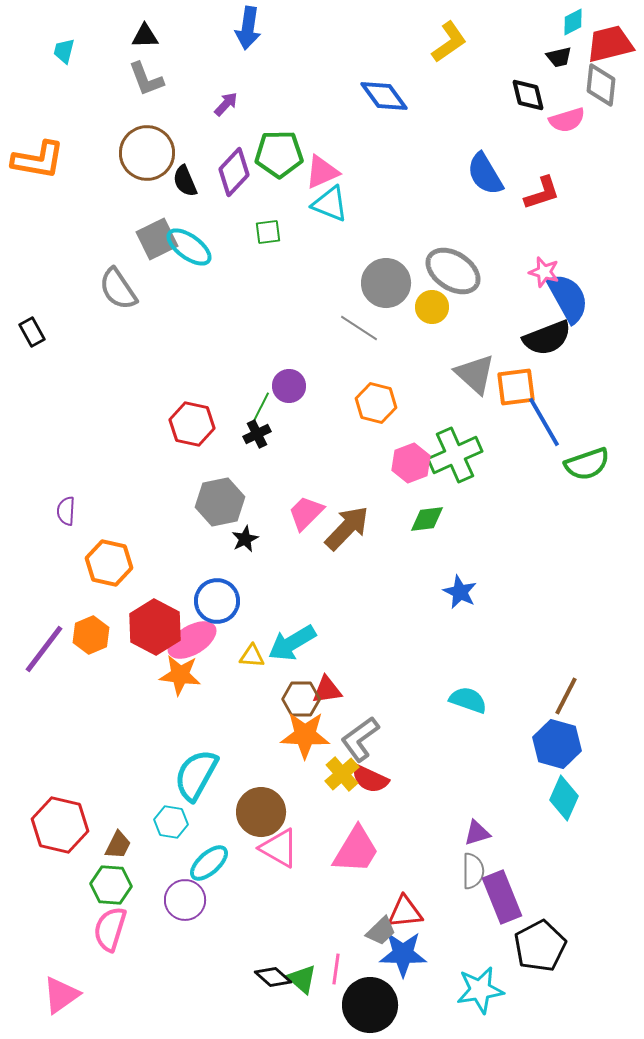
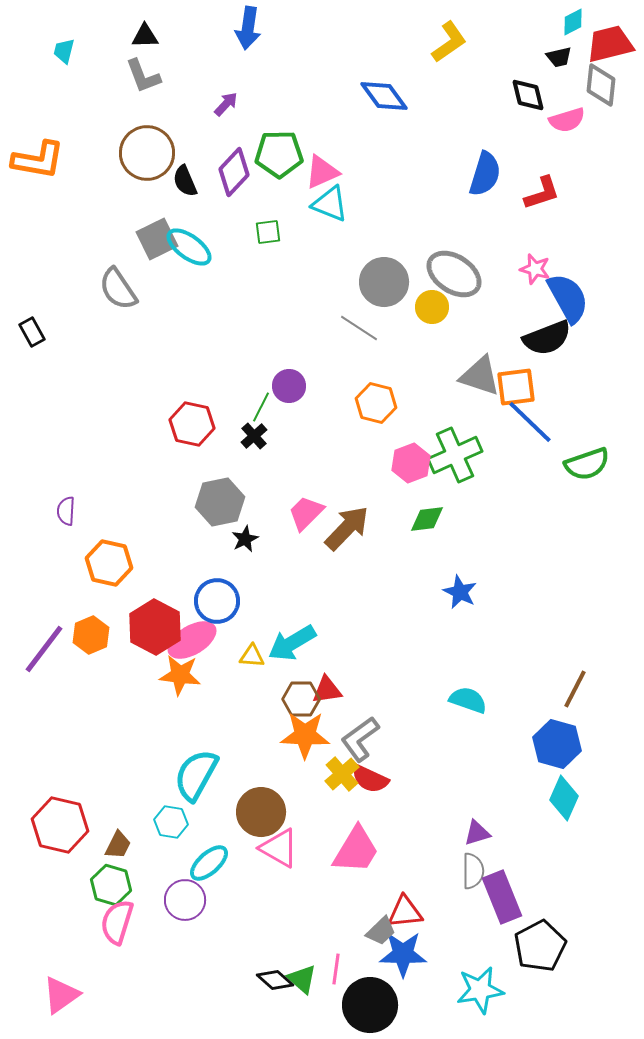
gray L-shape at (146, 79): moved 3 px left, 3 px up
blue semicircle at (485, 174): rotated 132 degrees counterclockwise
gray ellipse at (453, 271): moved 1 px right, 3 px down
pink star at (544, 272): moved 9 px left, 3 px up
gray circle at (386, 283): moved 2 px left, 1 px up
gray triangle at (475, 374): moved 5 px right, 2 px down; rotated 24 degrees counterclockwise
blue line at (544, 422): moved 14 px left; rotated 16 degrees counterclockwise
black cross at (257, 434): moved 3 px left, 2 px down; rotated 16 degrees counterclockwise
brown line at (566, 696): moved 9 px right, 7 px up
green hexagon at (111, 885): rotated 12 degrees clockwise
pink semicircle at (110, 929): moved 7 px right, 7 px up
black diamond at (273, 977): moved 2 px right, 3 px down
